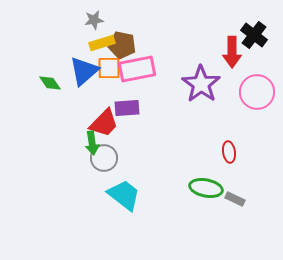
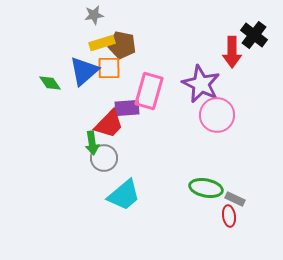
gray star: moved 5 px up
pink rectangle: moved 12 px right, 22 px down; rotated 63 degrees counterclockwise
purple star: rotated 9 degrees counterclockwise
pink circle: moved 40 px left, 23 px down
red trapezoid: moved 5 px right, 1 px down
red ellipse: moved 64 px down
cyan trapezoid: rotated 102 degrees clockwise
